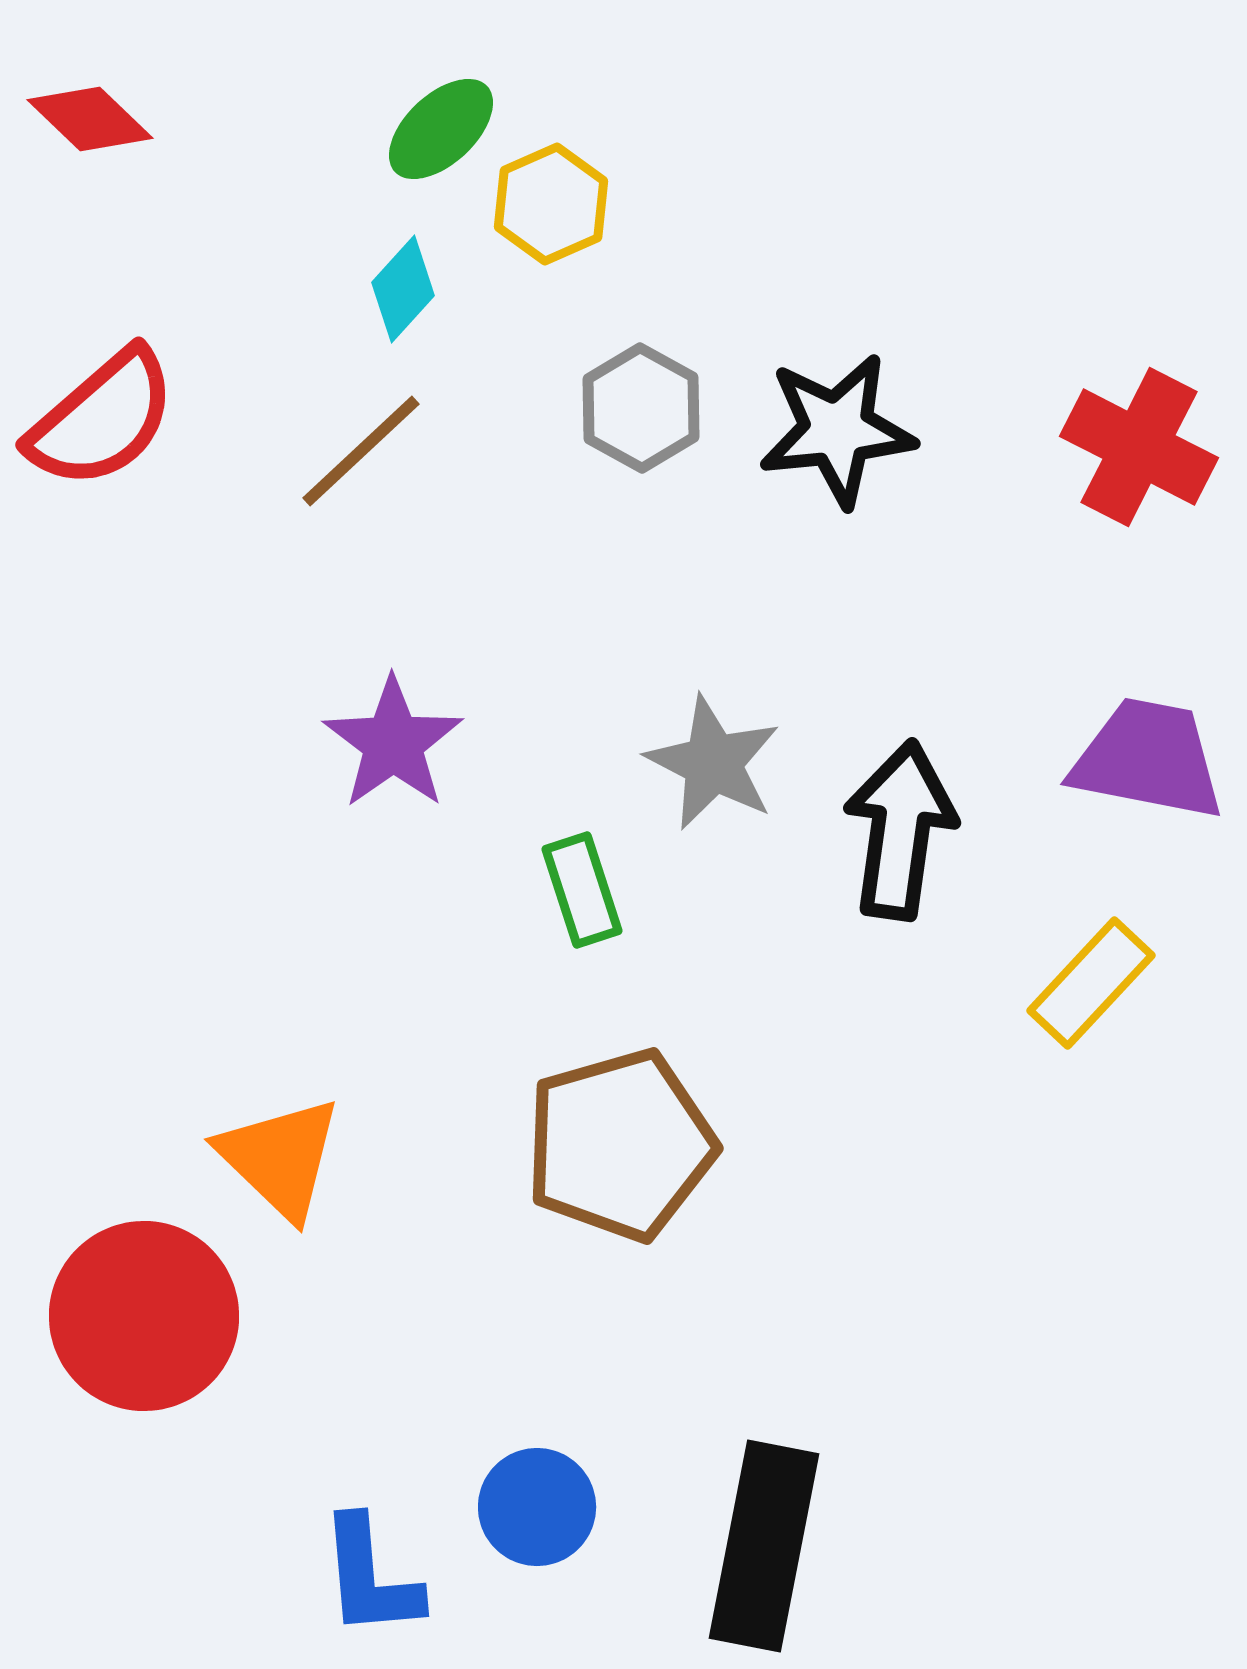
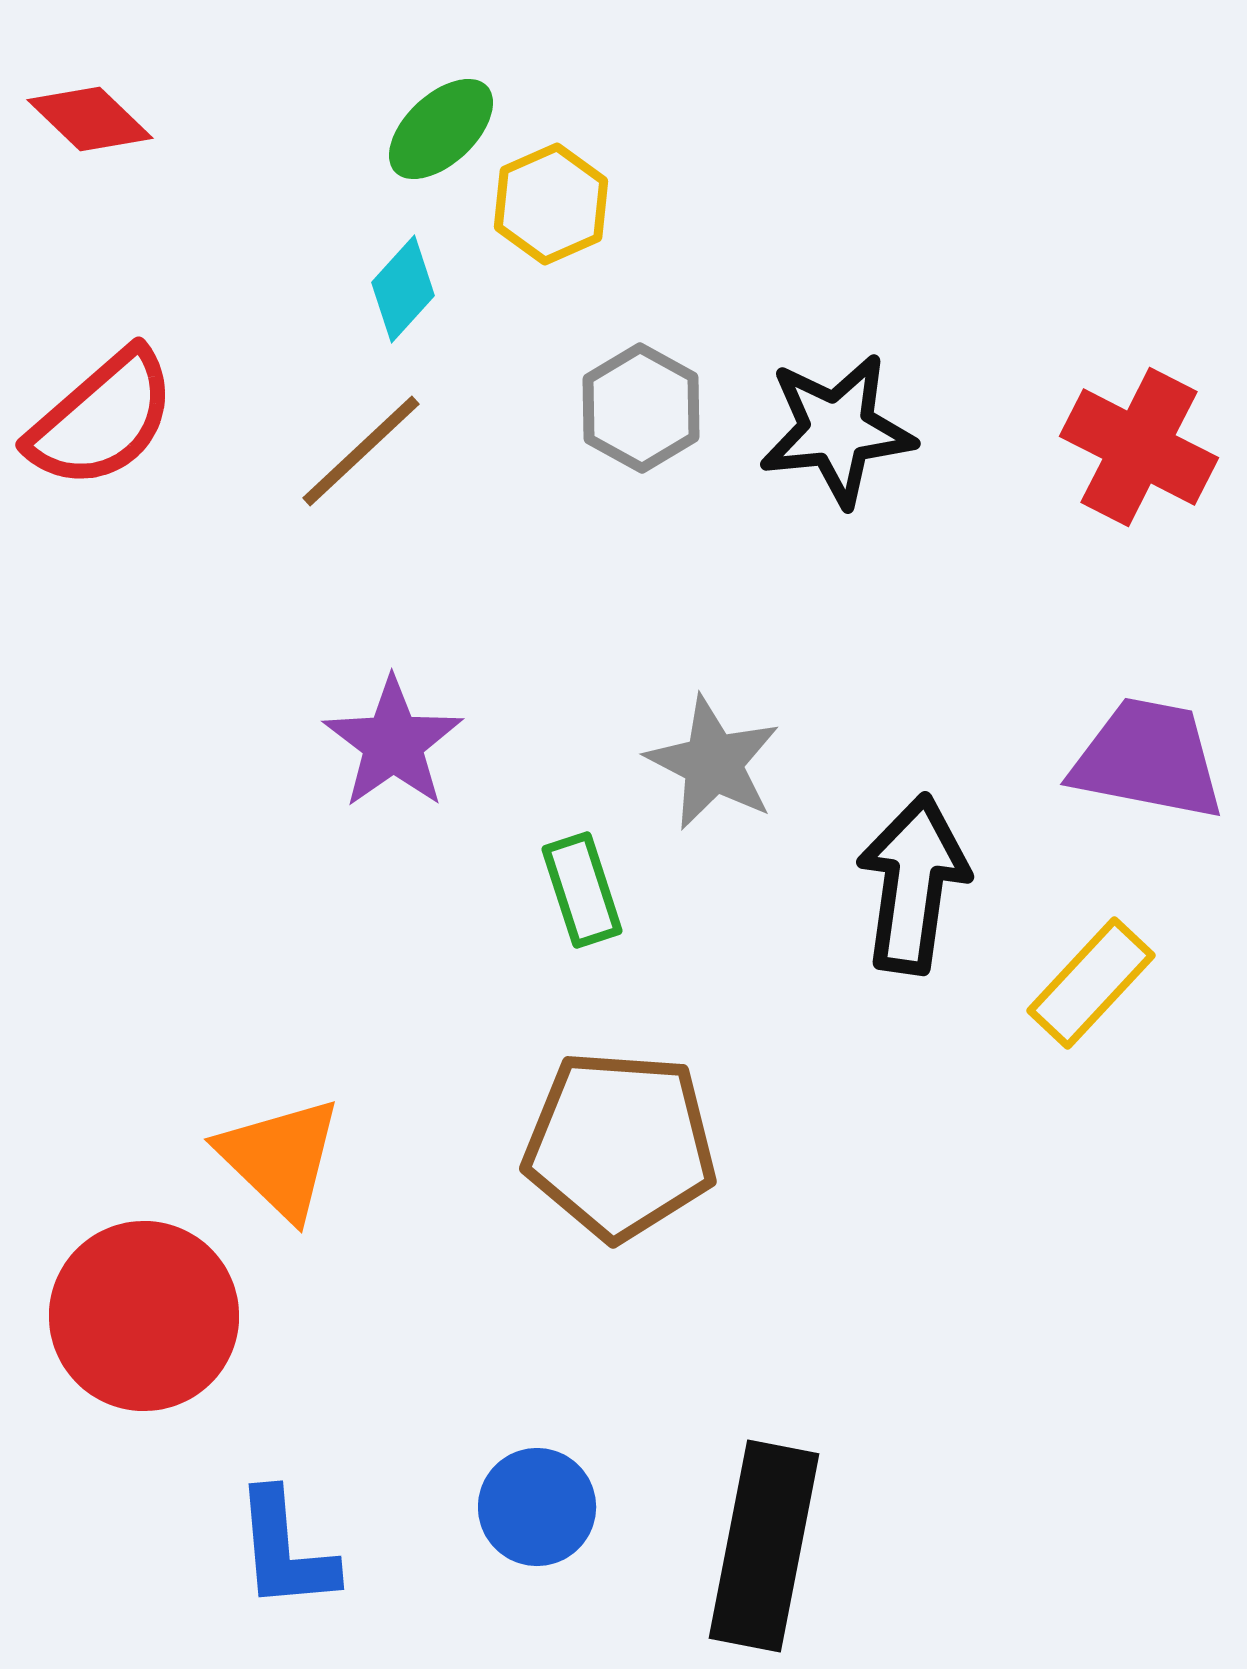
black arrow: moved 13 px right, 54 px down
brown pentagon: rotated 20 degrees clockwise
blue L-shape: moved 85 px left, 27 px up
